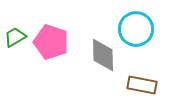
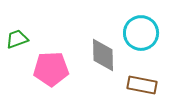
cyan circle: moved 5 px right, 4 px down
green trapezoid: moved 2 px right, 2 px down; rotated 10 degrees clockwise
pink pentagon: moved 27 px down; rotated 20 degrees counterclockwise
